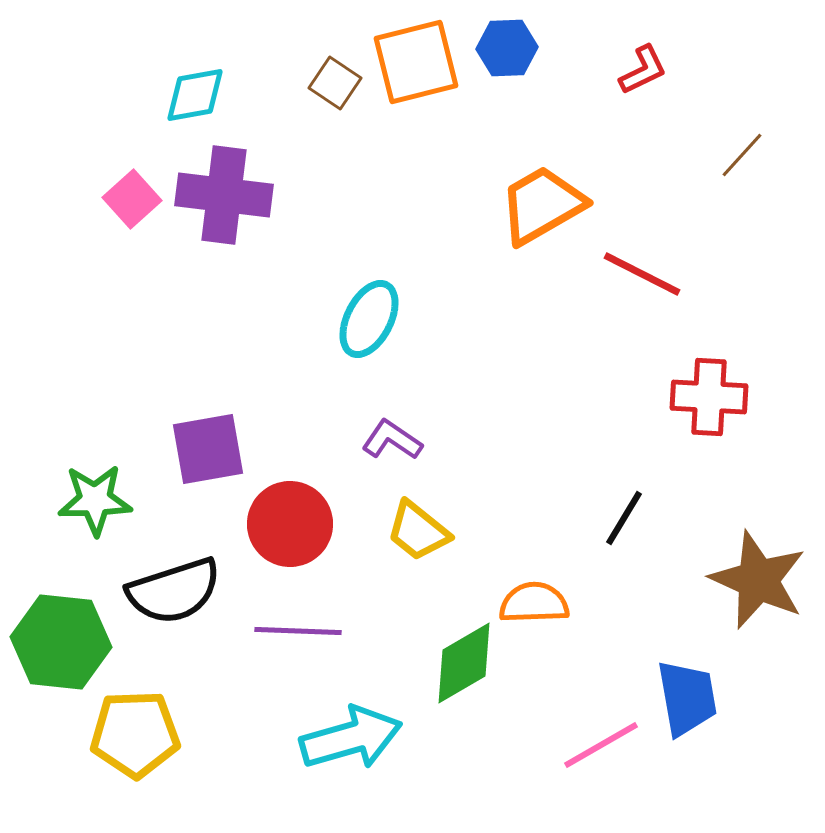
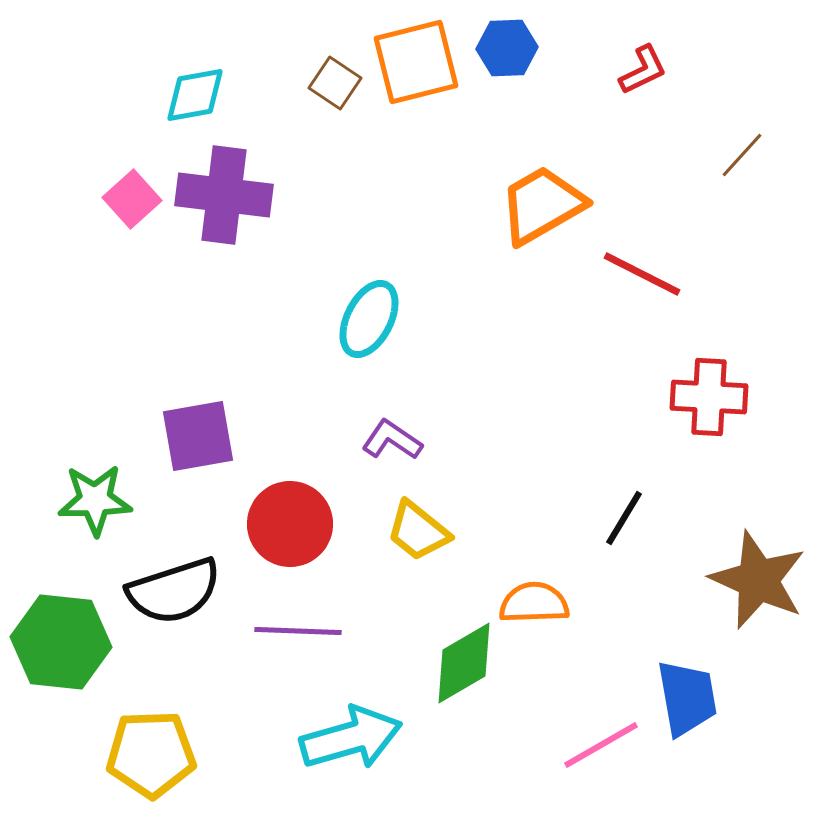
purple square: moved 10 px left, 13 px up
yellow pentagon: moved 16 px right, 20 px down
